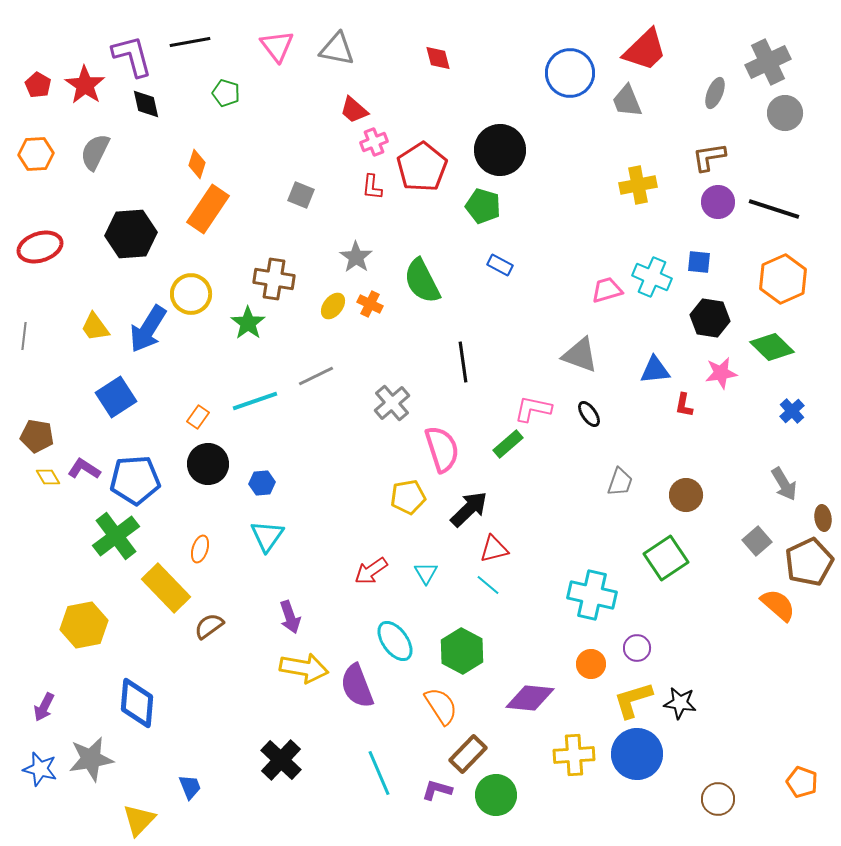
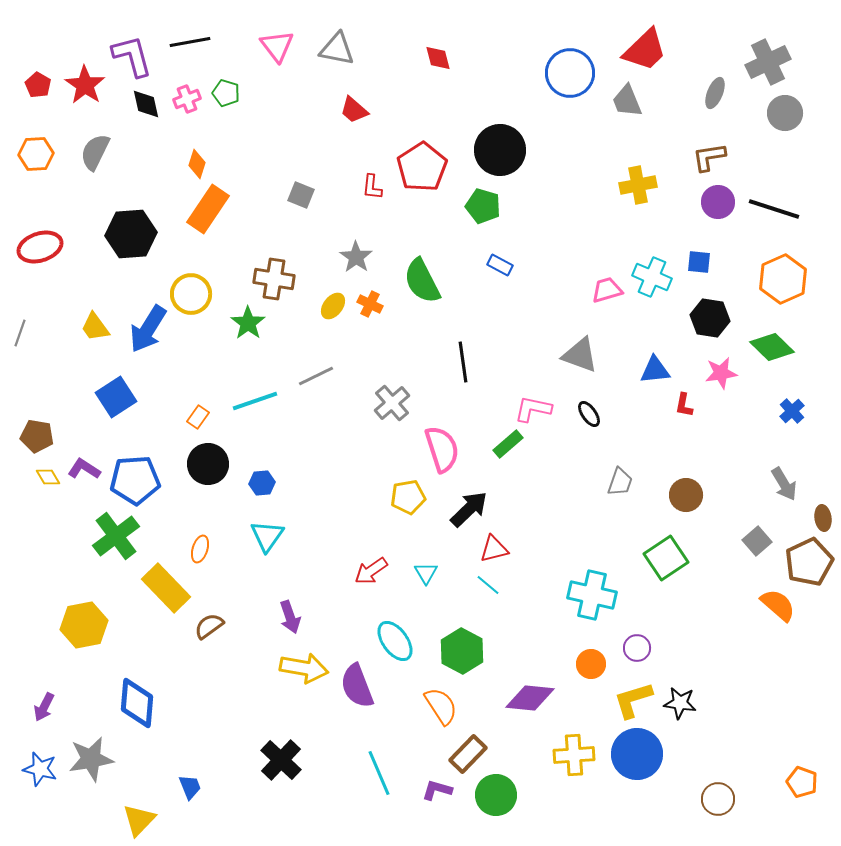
pink cross at (374, 142): moved 187 px left, 43 px up
gray line at (24, 336): moved 4 px left, 3 px up; rotated 12 degrees clockwise
